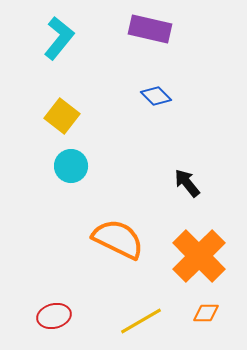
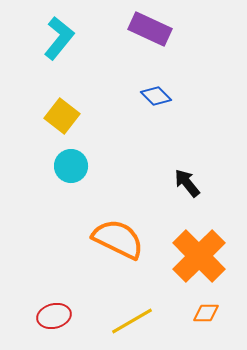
purple rectangle: rotated 12 degrees clockwise
yellow line: moved 9 px left
